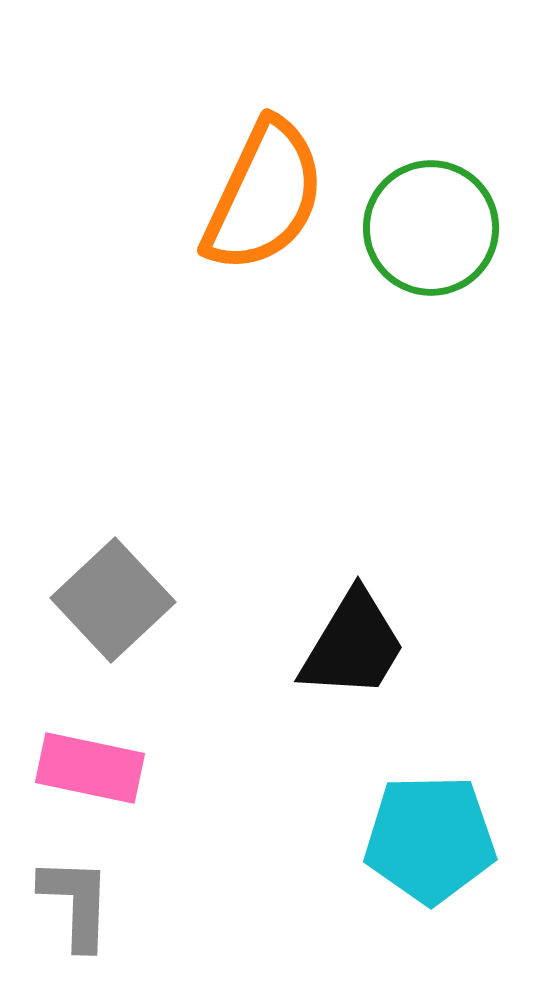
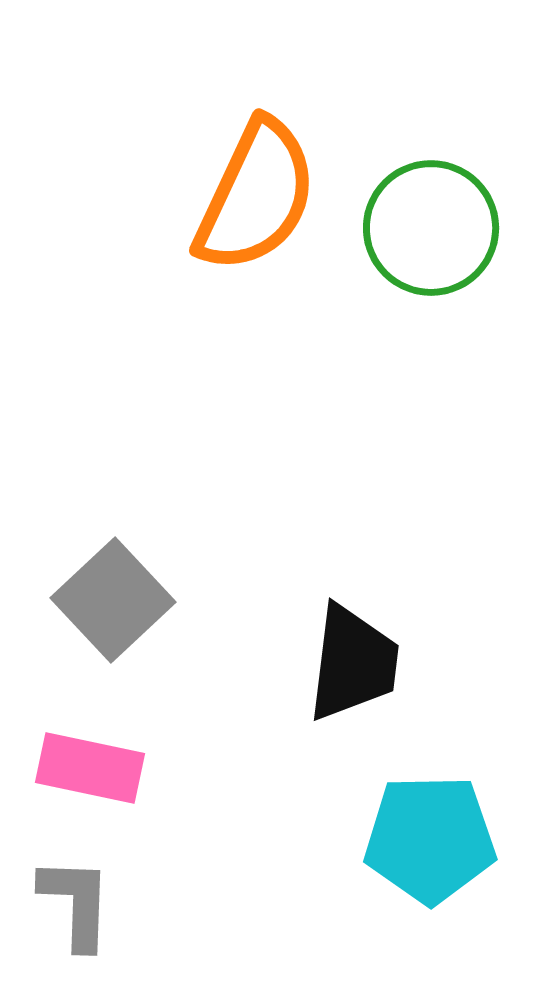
orange semicircle: moved 8 px left
black trapezoid: moved 18 px down; rotated 24 degrees counterclockwise
